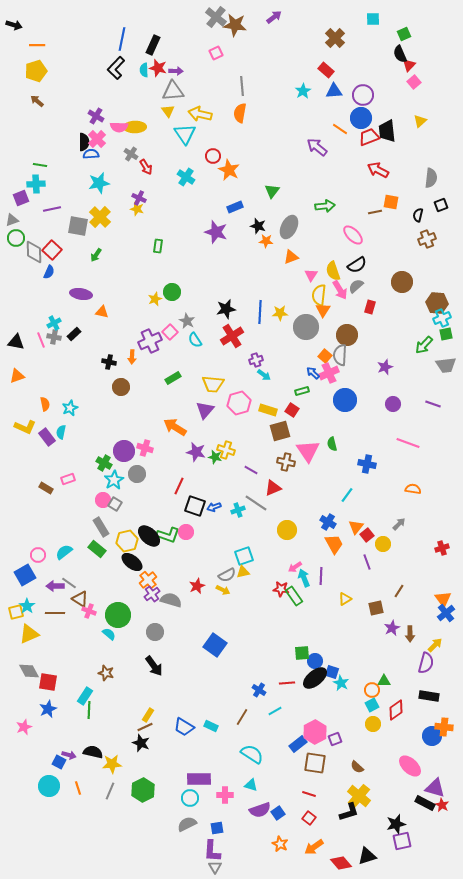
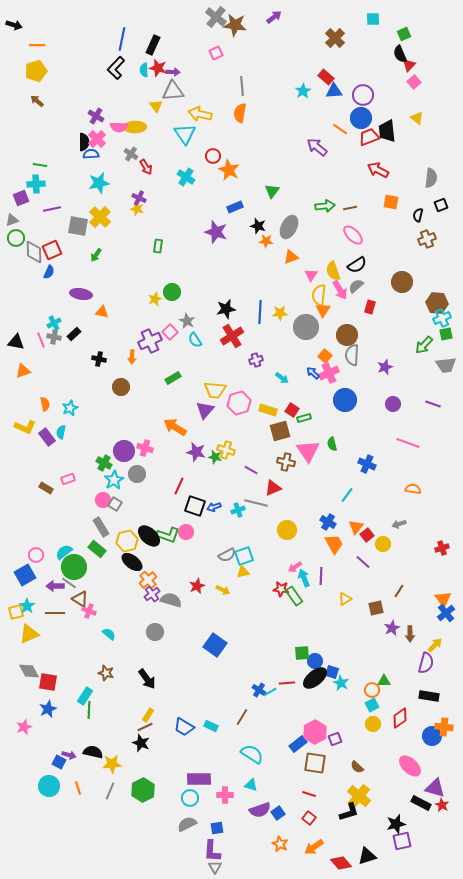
red rectangle at (326, 70): moved 7 px down
purple arrow at (176, 71): moved 3 px left, 1 px down
yellow triangle at (168, 111): moved 12 px left, 5 px up
yellow triangle at (420, 121): moved 3 px left, 3 px up; rotated 40 degrees counterclockwise
brown line at (375, 212): moved 25 px left, 4 px up
red square at (52, 250): rotated 24 degrees clockwise
gray semicircle at (340, 355): moved 12 px right
black cross at (109, 362): moved 10 px left, 3 px up
cyan arrow at (264, 375): moved 18 px right, 3 px down
orange triangle at (17, 376): moved 6 px right, 5 px up
yellow trapezoid at (213, 384): moved 2 px right, 6 px down
green rectangle at (302, 391): moved 2 px right, 27 px down
blue cross at (367, 464): rotated 12 degrees clockwise
gray line at (256, 503): rotated 20 degrees counterclockwise
gray arrow at (399, 524): rotated 152 degrees counterclockwise
pink circle at (38, 555): moved 2 px left
purple line at (367, 562): moved 4 px left; rotated 28 degrees counterclockwise
gray semicircle at (227, 575): moved 20 px up
green circle at (118, 615): moved 44 px left, 48 px up
black arrow at (154, 666): moved 7 px left, 13 px down
red diamond at (396, 710): moved 4 px right, 8 px down
cyan line at (275, 711): moved 5 px left, 19 px up
black rectangle at (425, 803): moved 4 px left
